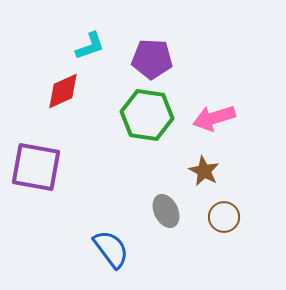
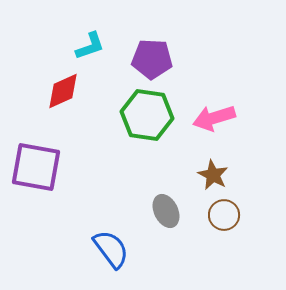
brown star: moved 9 px right, 4 px down
brown circle: moved 2 px up
